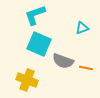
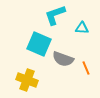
cyan L-shape: moved 20 px right
cyan triangle: rotated 24 degrees clockwise
gray semicircle: moved 2 px up
orange line: rotated 56 degrees clockwise
